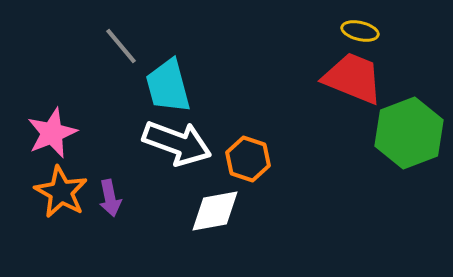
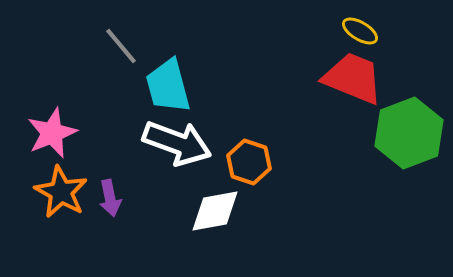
yellow ellipse: rotated 18 degrees clockwise
orange hexagon: moved 1 px right, 3 px down
